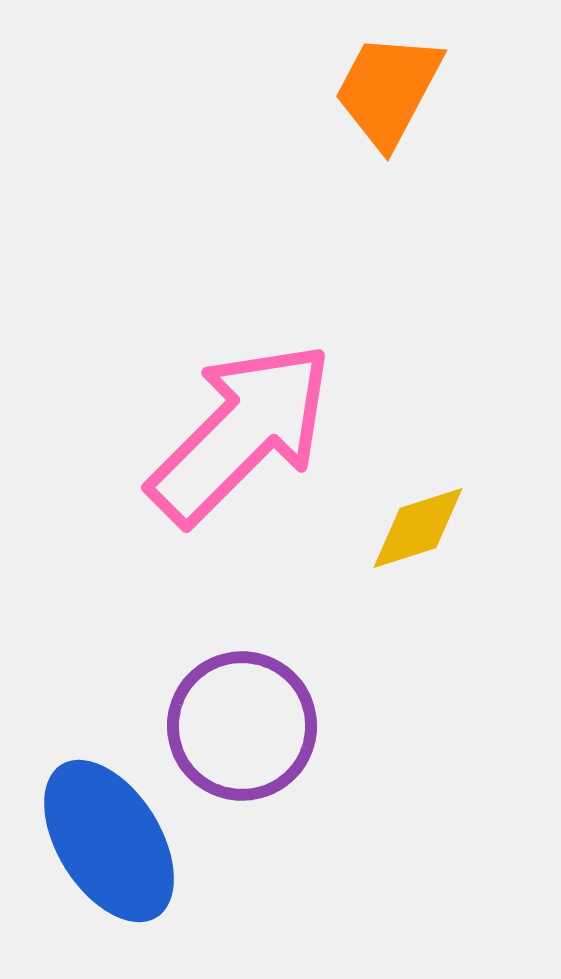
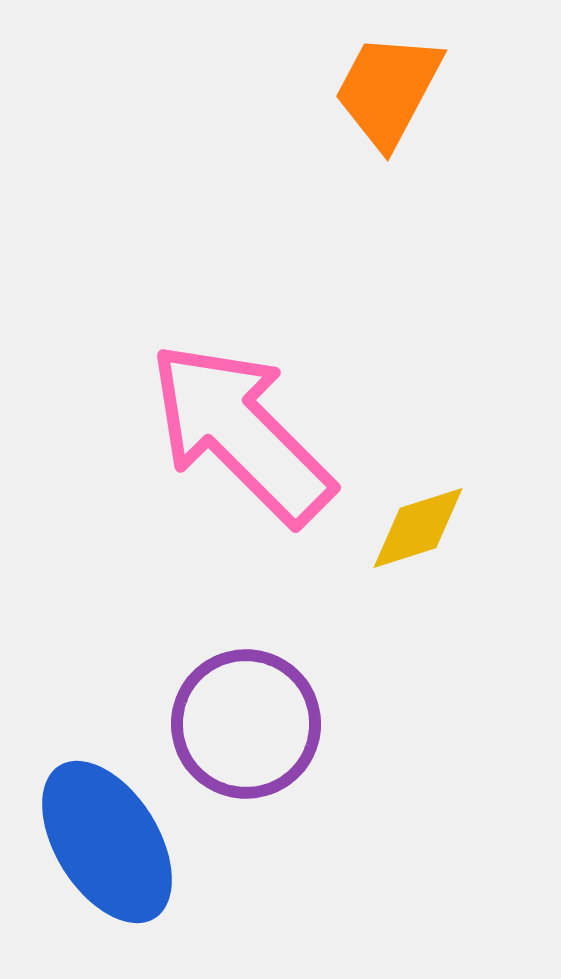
pink arrow: rotated 90 degrees counterclockwise
purple circle: moved 4 px right, 2 px up
blue ellipse: moved 2 px left, 1 px down
